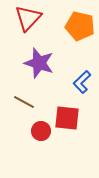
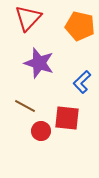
brown line: moved 1 px right, 4 px down
